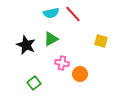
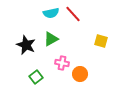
green square: moved 2 px right, 6 px up
